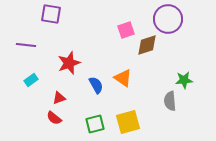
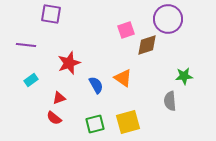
green star: moved 4 px up
